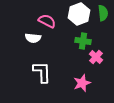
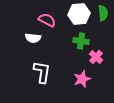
white hexagon: rotated 15 degrees clockwise
pink semicircle: moved 1 px up
green cross: moved 2 px left
white L-shape: rotated 10 degrees clockwise
pink star: moved 4 px up
